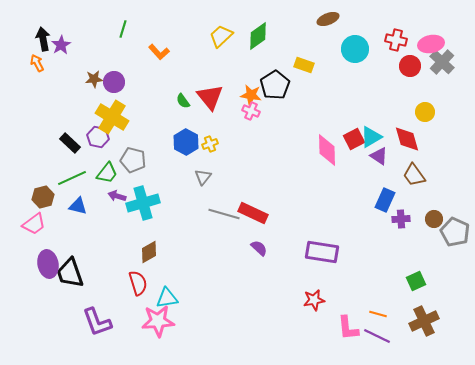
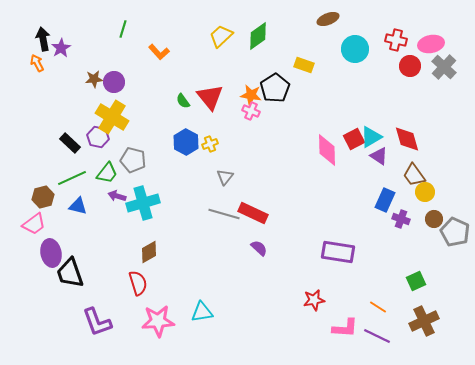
purple star at (61, 45): moved 3 px down
gray cross at (442, 62): moved 2 px right, 5 px down
black pentagon at (275, 85): moved 3 px down
yellow circle at (425, 112): moved 80 px down
gray triangle at (203, 177): moved 22 px right
purple cross at (401, 219): rotated 24 degrees clockwise
purple rectangle at (322, 252): moved 16 px right
purple ellipse at (48, 264): moved 3 px right, 11 px up
cyan triangle at (167, 298): moved 35 px right, 14 px down
orange line at (378, 314): moved 7 px up; rotated 18 degrees clockwise
pink L-shape at (348, 328): moved 3 px left; rotated 80 degrees counterclockwise
